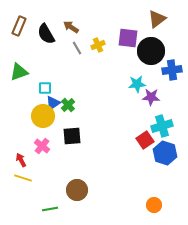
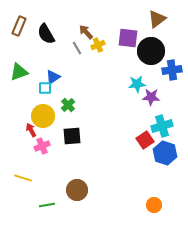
brown arrow: moved 15 px right, 5 px down; rotated 14 degrees clockwise
blue triangle: moved 26 px up
pink cross: rotated 28 degrees clockwise
red arrow: moved 10 px right, 30 px up
green line: moved 3 px left, 4 px up
